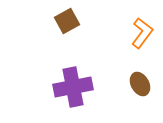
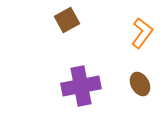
brown square: moved 1 px up
purple cross: moved 8 px right, 1 px up
